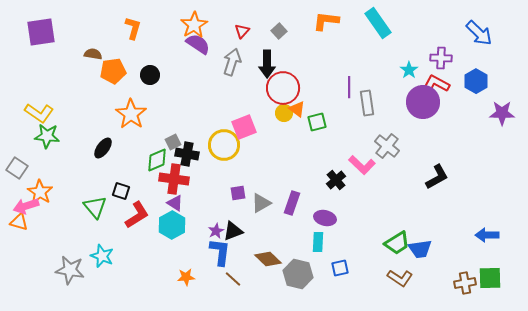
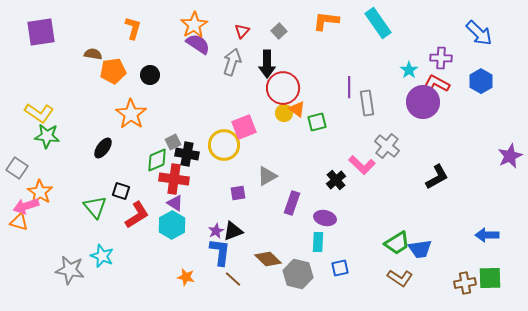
blue hexagon at (476, 81): moved 5 px right
purple star at (502, 113): moved 8 px right, 43 px down; rotated 25 degrees counterclockwise
gray triangle at (261, 203): moved 6 px right, 27 px up
orange star at (186, 277): rotated 18 degrees clockwise
